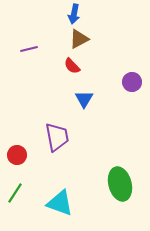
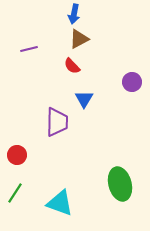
purple trapezoid: moved 15 px up; rotated 12 degrees clockwise
